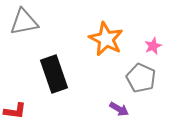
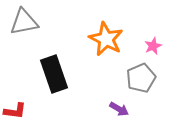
gray pentagon: rotated 24 degrees clockwise
